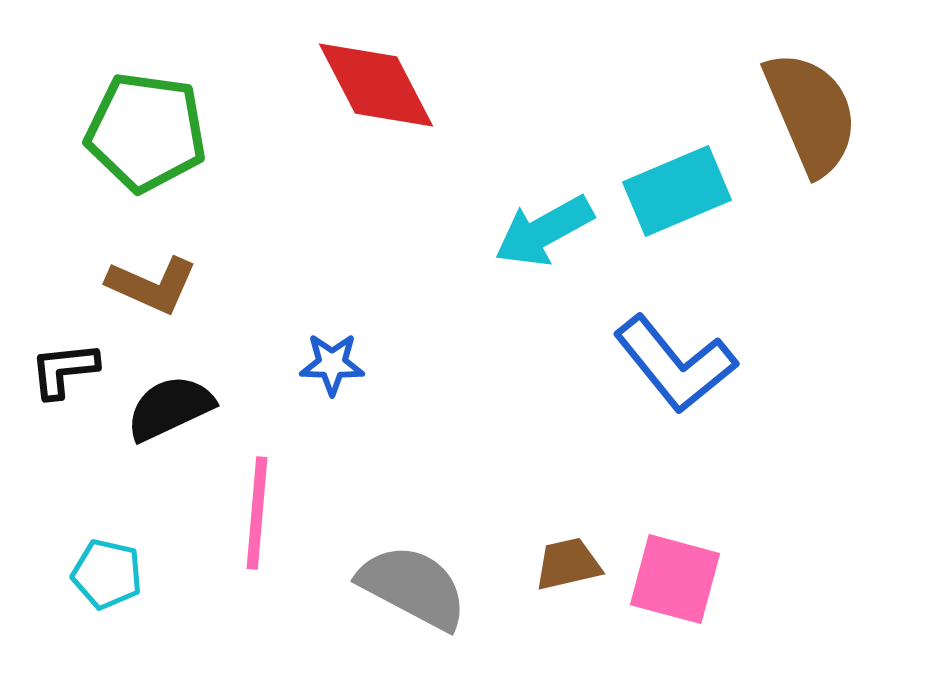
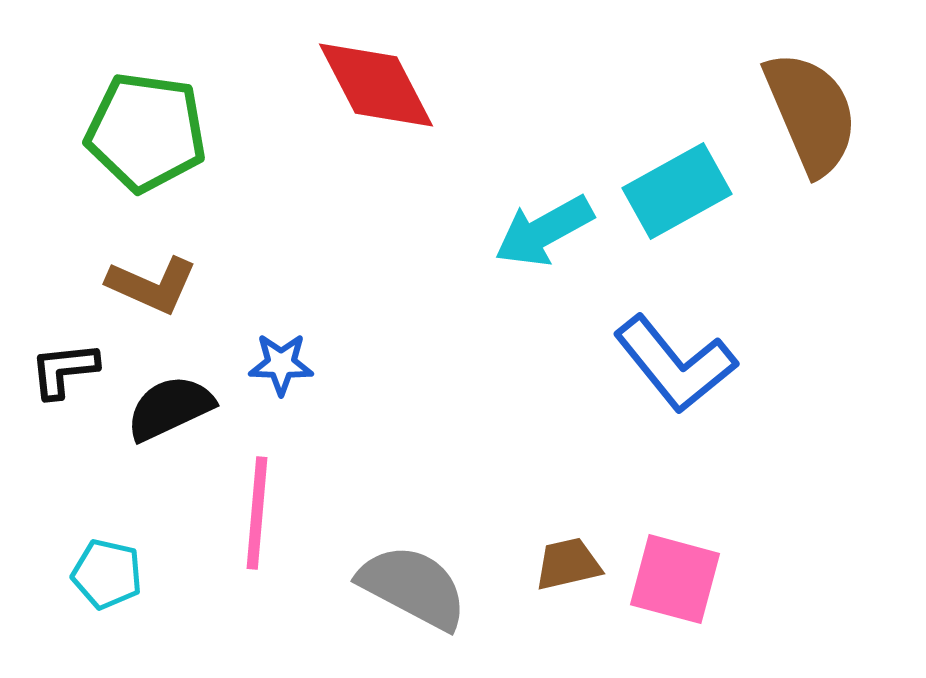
cyan rectangle: rotated 6 degrees counterclockwise
blue star: moved 51 px left
